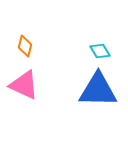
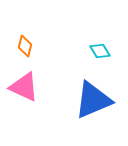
pink triangle: moved 2 px down
blue triangle: moved 5 px left, 10 px down; rotated 24 degrees counterclockwise
